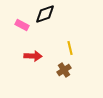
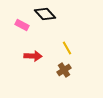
black diamond: rotated 65 degrees clockwise
yellow line: moved 3 px left; rotated 16 degrees counterclockwise
